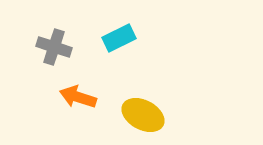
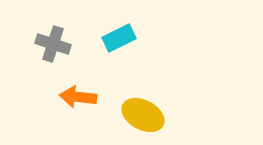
gray cross: moved 1 px left, 3 px up
orange arrow: rotated 12 degrees counterclockwise
